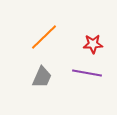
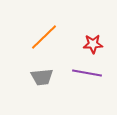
gray trapezoid: rotated 60 degrees clockwise
